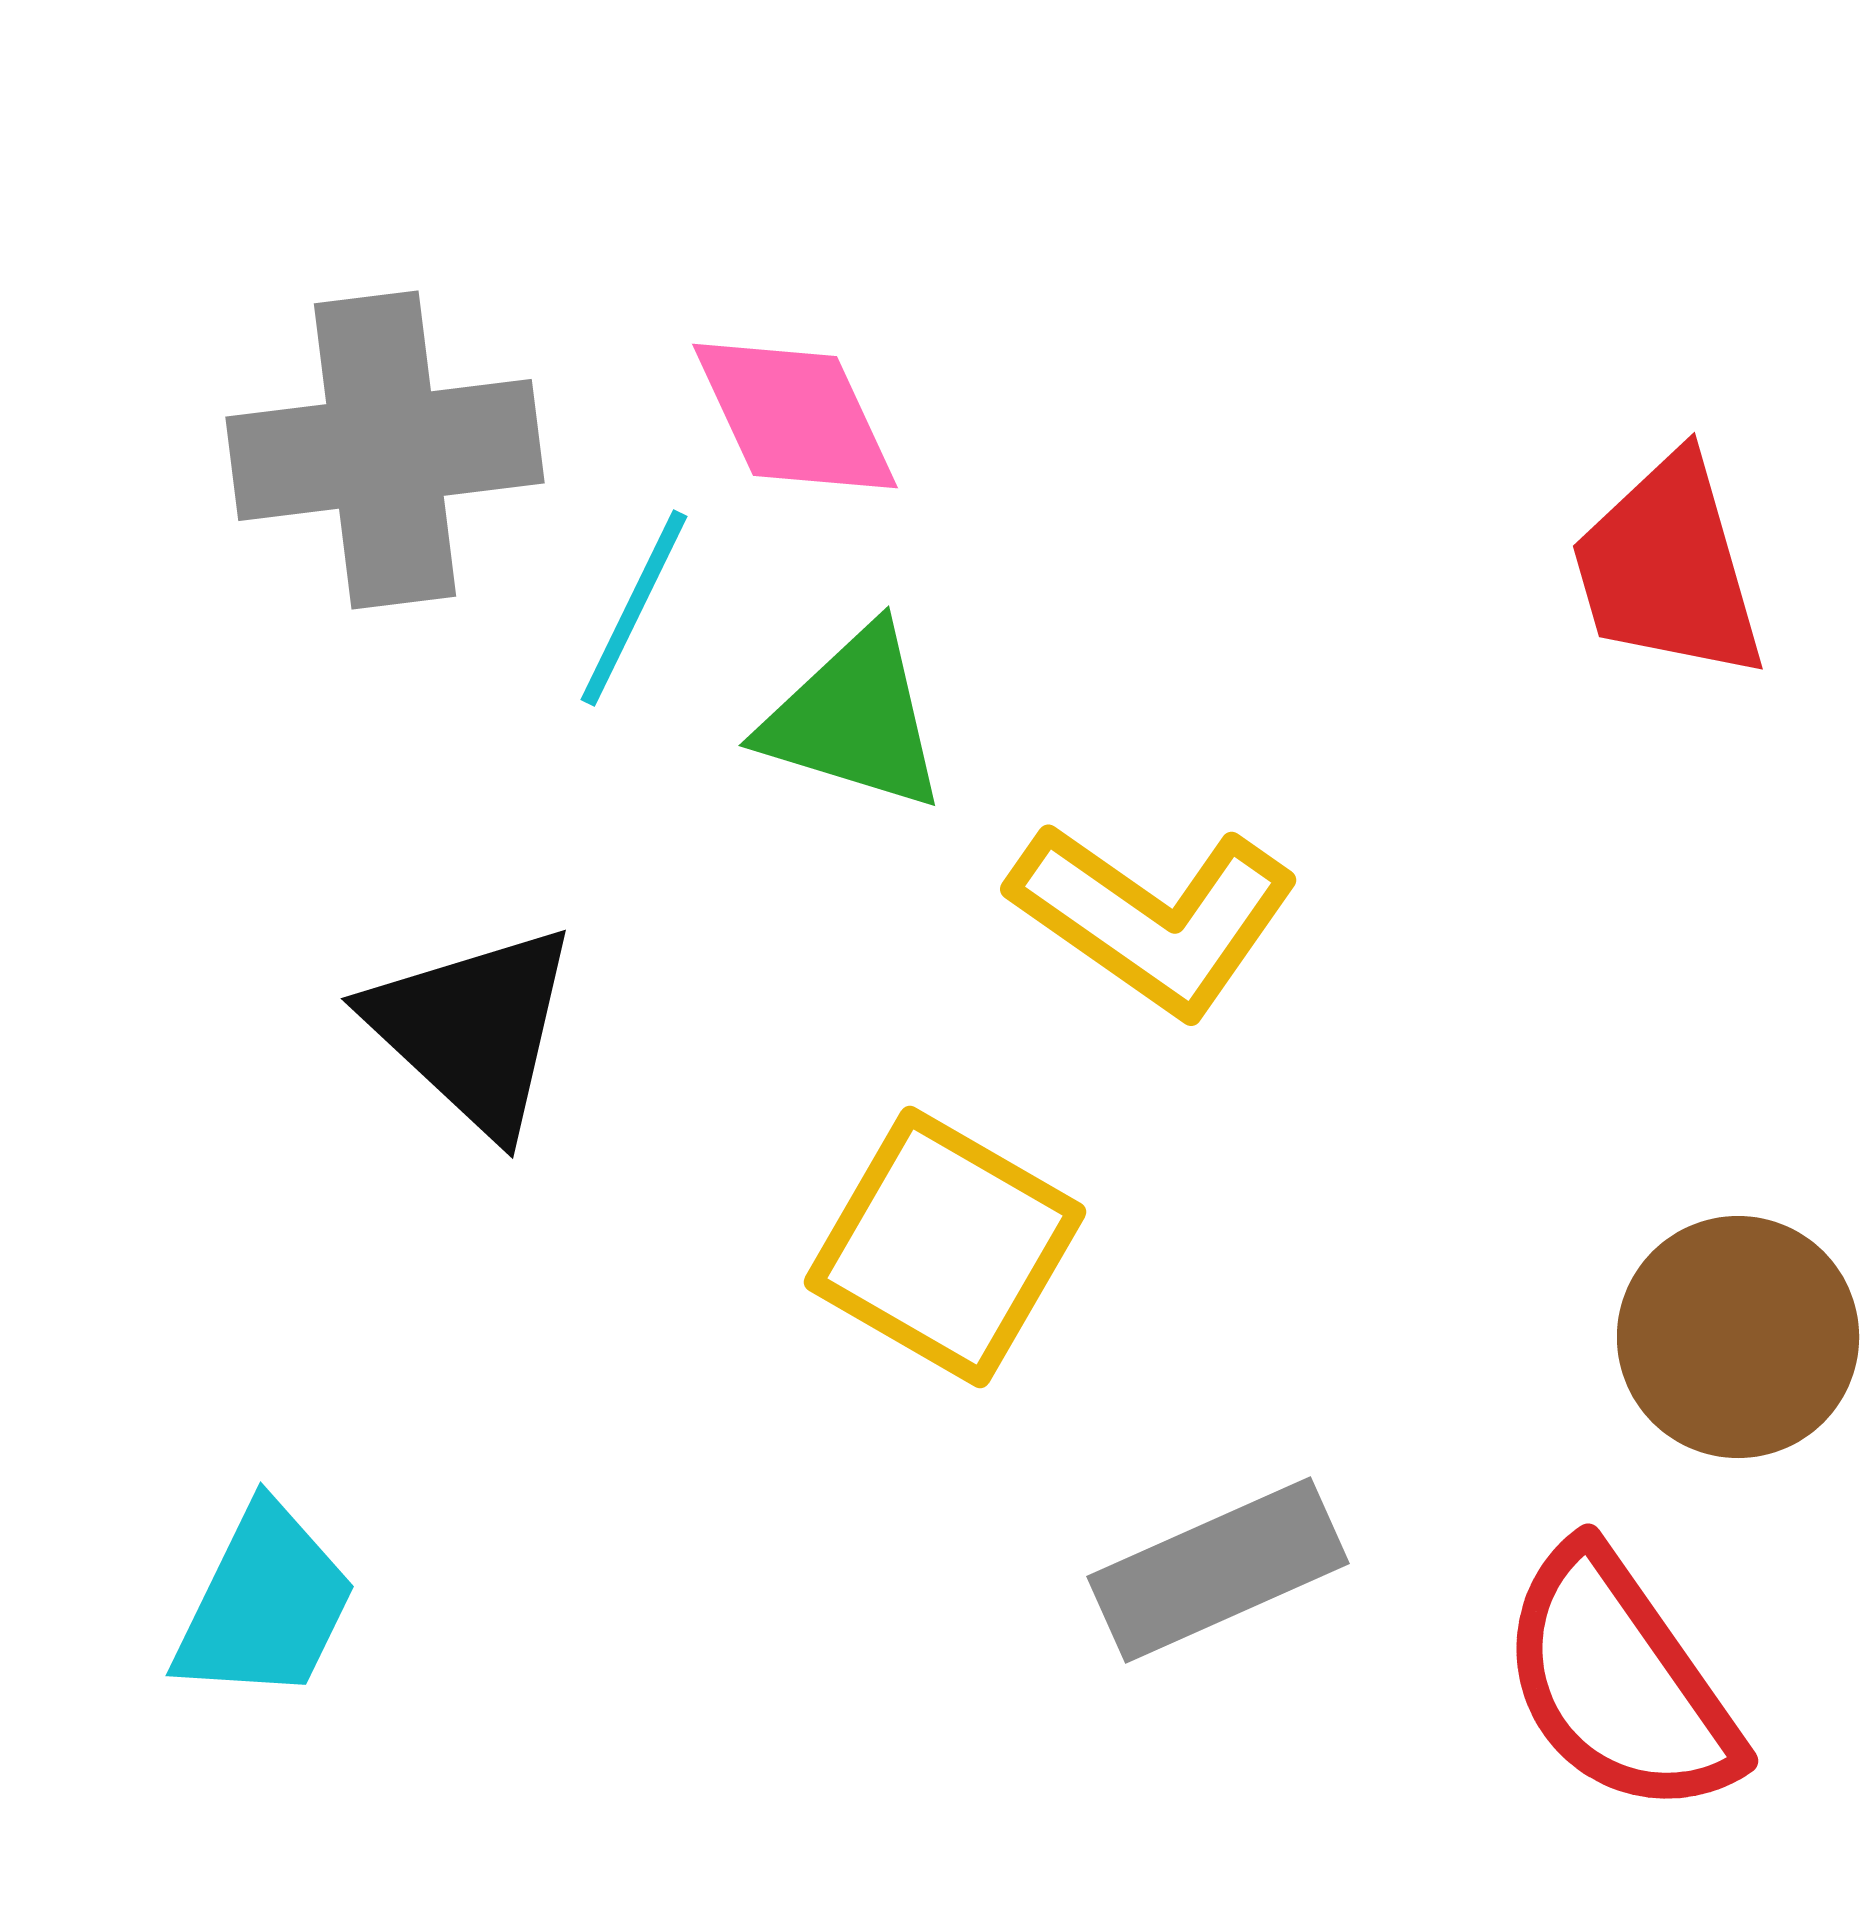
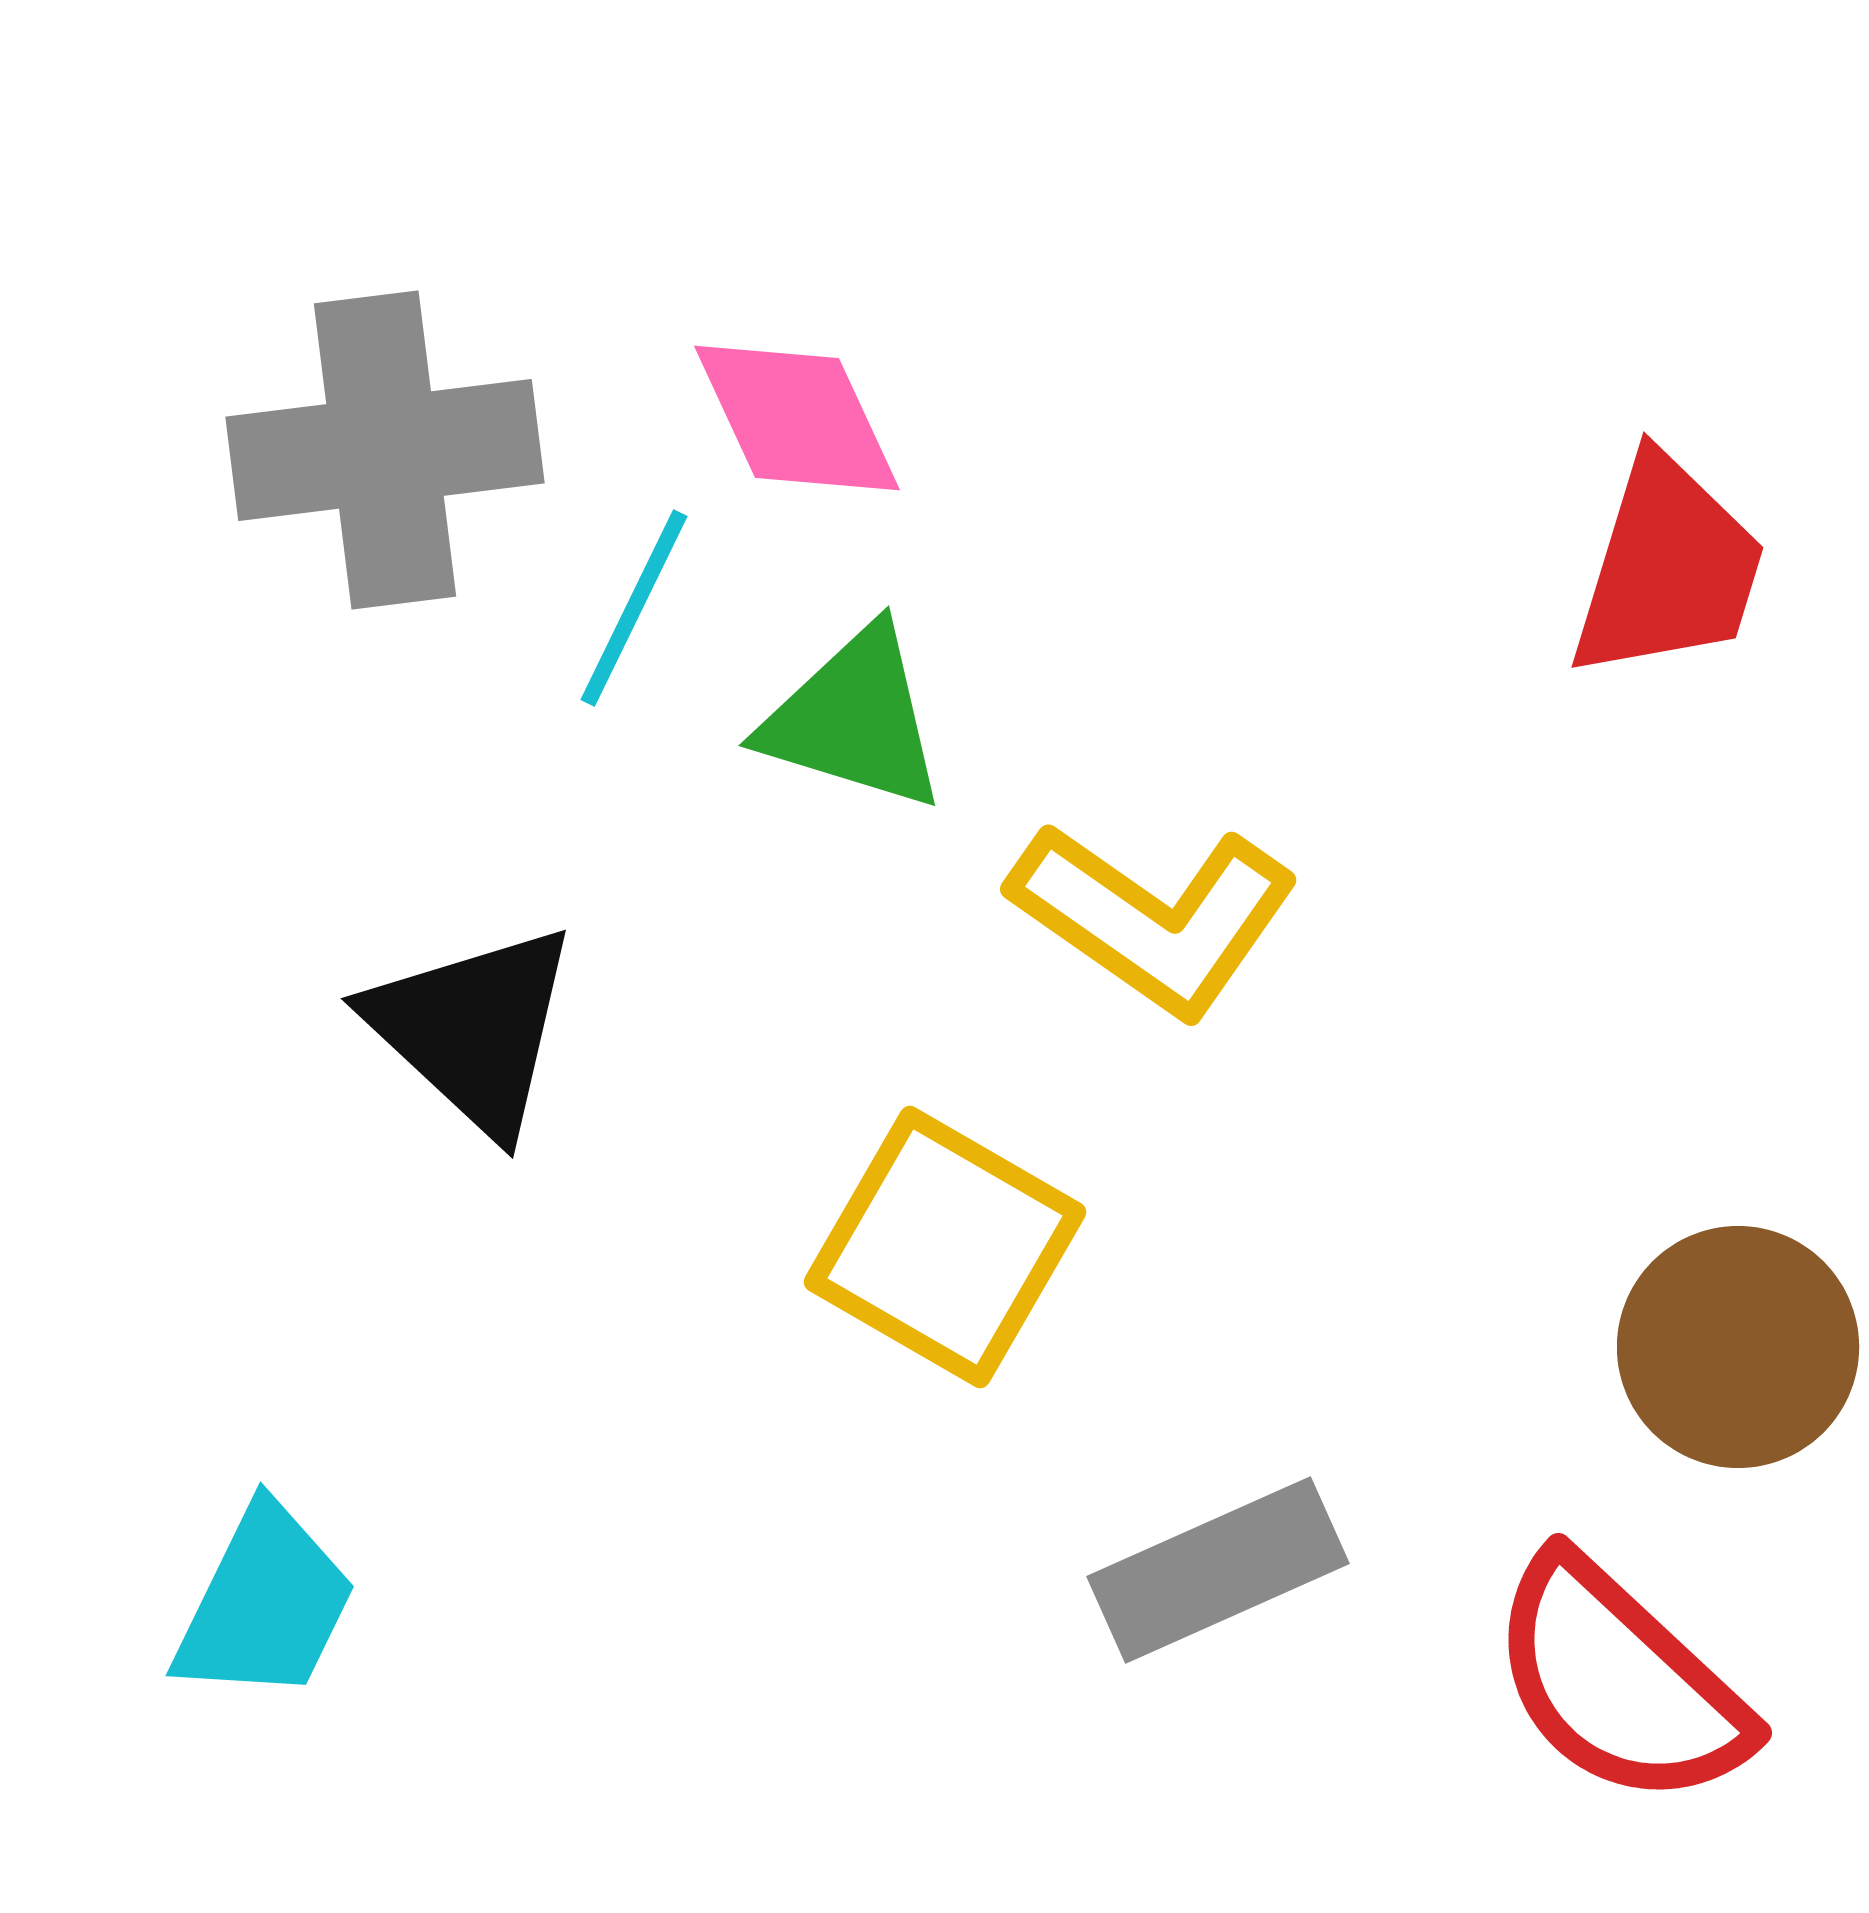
pink diamond: moved 2 px right, 2 px down
red trapezoid: rotated 147 degrees counterclockwise
brown circle: moved 10 px down
red semicircle: rotated 12 degrees counterclockwise
